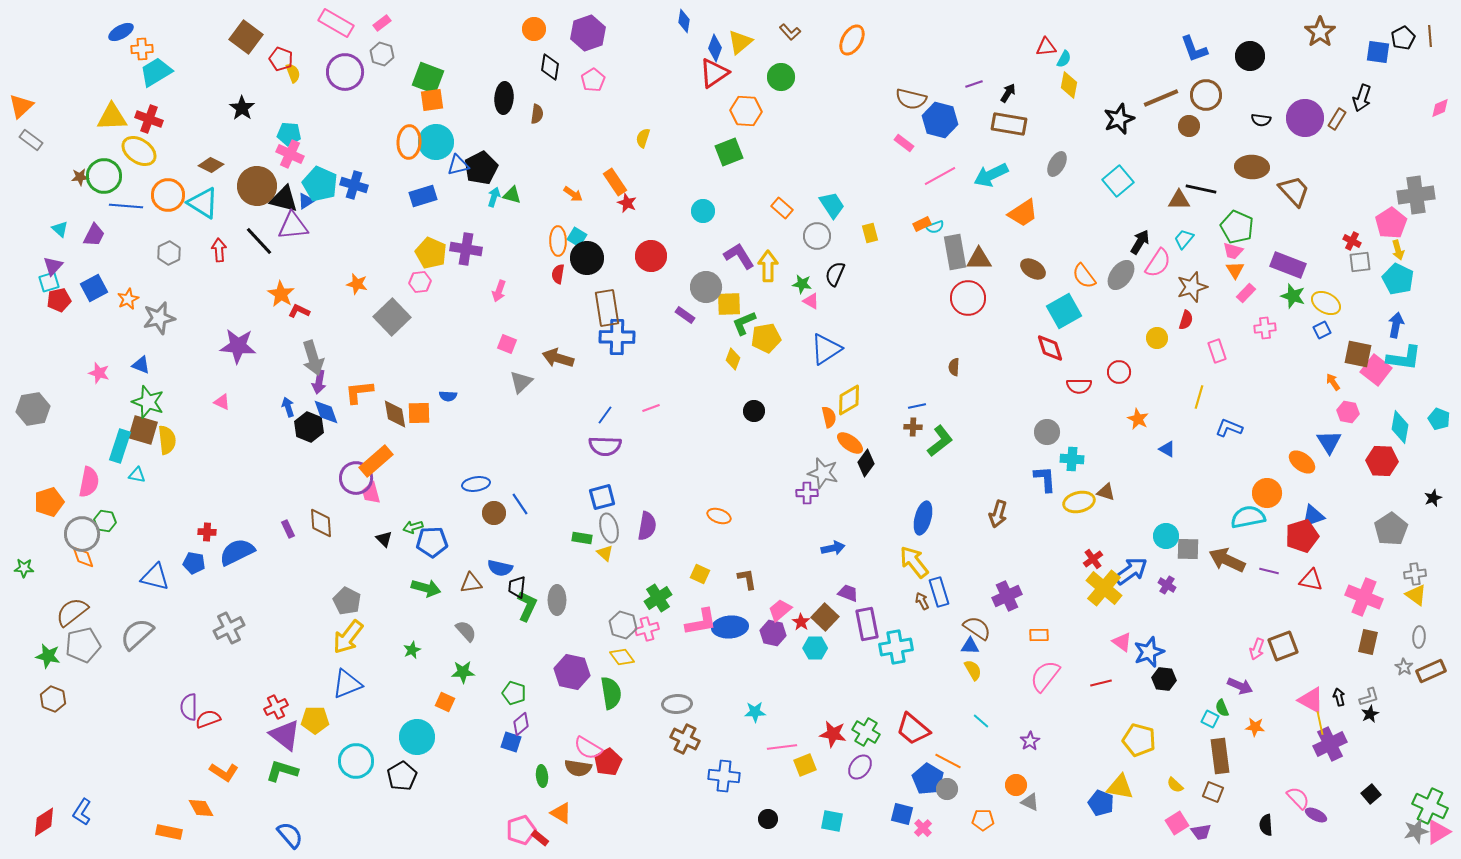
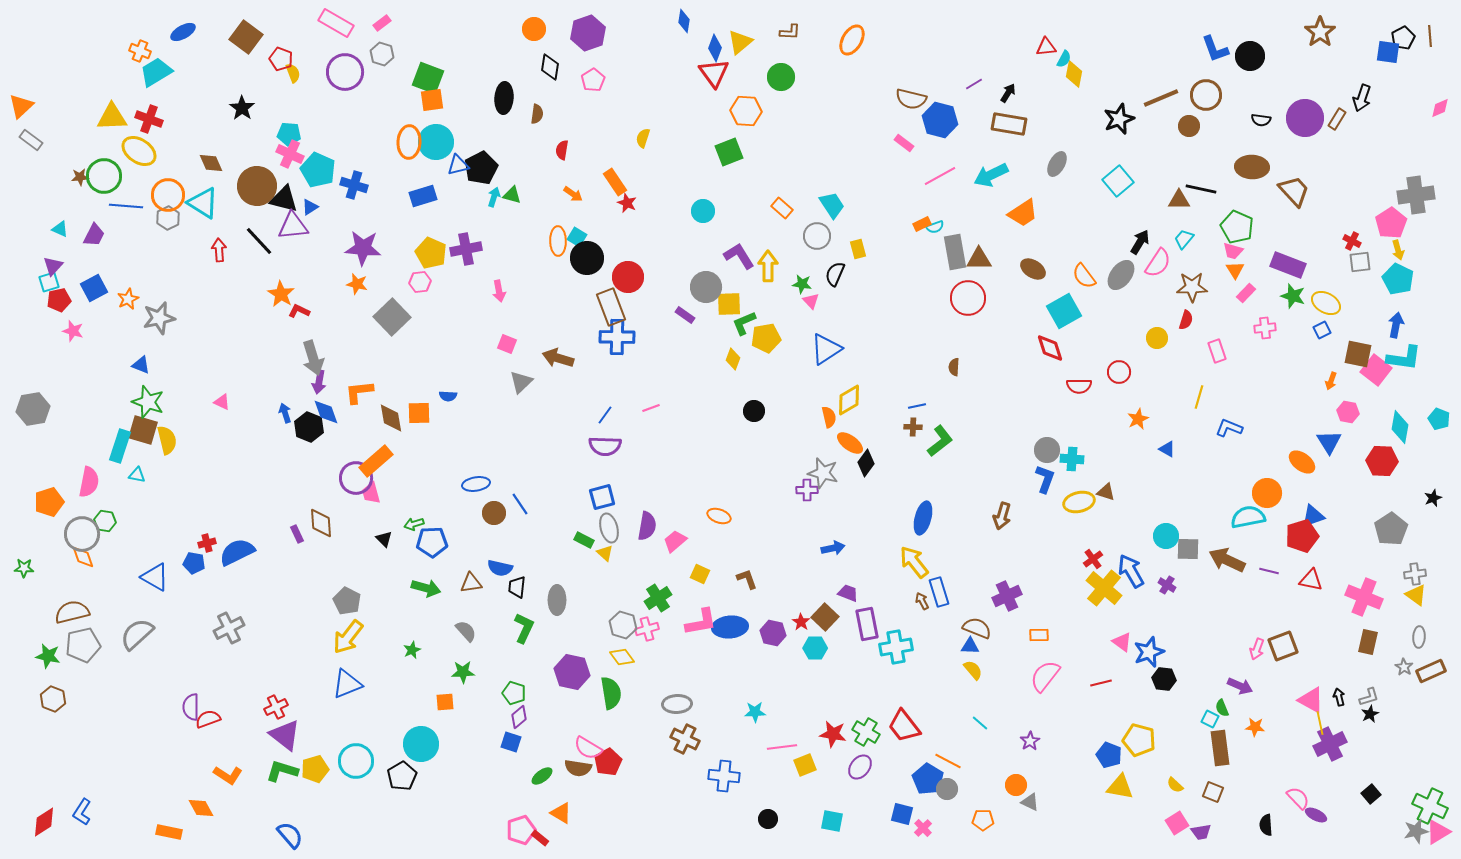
blue ellipse at (121, 32): moved 62 px right
brown L-shape at (790, 32): rotated 45 degrees counterclockwise
orange cross at (142, 49): moved 2 px left, 2 px down; rotated 25 degrees clockwise
blue L-shape at (1194, 49): moved 21 px right
blue square at (1378, 52): moved 10 px right
red triangle at (714, 73): rotated 32 degrees counterclockwise
purple line at (974, 84): rotated 12 degrees counterclockwise
yellow diamond at (1069, 85): moved 5 px right, 11 px up
brown diamond at (211, 165): moved 2 px up; rotated 40 degrees clockwise
cyan pentagon at (320, 184): moved 2 px left, 14 px up
blue triangle at (306, 201): moved 4 px right, 6 px down
cyan triangle at (60, 229): rotated 18 degrees counterclockwise
yellow rectangle at (870, 233): moved 12 px left, 16 px down
purple cross at (466, 249): rotated 20 degrees counterclockwise
gray hexagon at (169, 253): moved 1 px left, 35 px up
red circle at (651, 256): moved 23 px left, 21 px down
red semicircle at (558, 274): moved 4 px right, 124 px up
brown star at (1192, 287): rotated 16 degrees clockwise
pink arrow at (499, 291): rotated 30 degrees counterclockwise
pink triangle at (811, 301): rotated 18 degrees clockwise
brown rectangle at (607, 308): moved 4 px right, 1 px up; rotated 12 degrees counterclockwise
purple star at (238, 346): moved 125 px right, 98 px up
pink star at (99, 373): moved 26 px left, 42 px up
orange arrow at (1333, 382): moved 2 px left, 1 px up; rotated 126 degrees counterclockwise
blue arrow at (288, 407): moved 3 px left, 6 px down
brown diamond at (395, 414): moved 4 px left, 4 px down
orange star at (1138, 419): rotated 20 degrees clockwise
gray circle at (1047, 432): moved 18 px down
yellow semicircle at (167, 440): rotated 8 degrees counterclockwise
blue L-shape at (1045, 479): rotated 24 degrees clockwise
purple cross at (807, 493): moved 3 px up
brown arrow at (998, 514): moved 4 px right, 2 px down
green arrow at (413, 527): moved 1 px right, 3 px up
purple rectangle at (288, 529): moved 9 px right, 5 px down
red cross at (207, 532): moved 11 px down; rotated 18 degrees counterclockwise
green rectangle at (582, 538): moved 2 px right, 2 px down; rotated 18 degrees clockwise
blue arrow at (1131, 571): rotated 84 degrees counterclockwise
blue triangle at (155, 577): rotated 16 degrees clockwise
brown L-shape at (747, 579): rotated 10 degrees counterclockwise
green L-shape at (527, 606): moved 3 px left, 22 px down
pink trapezoid at (780, 610): moved 105 px left, 69 px up
brown semicircle at (72, 612): rotated 24 degrees clockwise
brown semicircle at (977, 628): rotated 12 degrees counterclockwise
yellow semicircle at (973, 670): rotated 10 degrees counterclockwise
orange square at (445, 702): rotated 30 degrees counterclockwise
purple semicircle at (189, 707): moved 2 px right
yellow pentagon at (315, 720): moved 49 px down; rotated 16 degrees counterclockwise
cyan line at (981, 721): moved 1 px left, 2 px down
purple diamond at (521, 724): moved 2 px left, 7 px up
red trapezoid at (913, 729): moved 9 px left, 3 px up; rotated 12 degrees clockwise
cyan circle at (417, 737): moved 4 px right, 7 px down
brown rectangle at (1220, 756): moved 8 px up
orange L-shape at (224, 772): moved 4 px right, 3 px down
green ellipse at (542, 776): rotated 60 degrees clockwise
blue pentagon at (1101, 803): moved 8 px right, 48 px up
